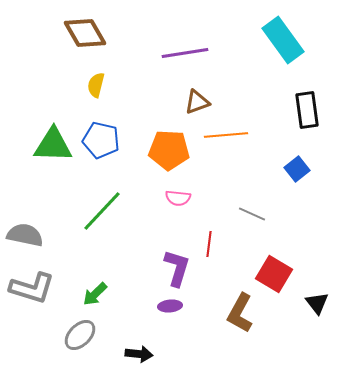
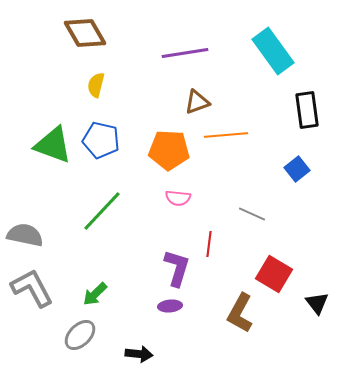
cyan rectangle: moved 10 px left, 11 px down
green triangle: rotated 18 degrees clockwise
gray L-shape: rotated 135 degrees counterclockwise
